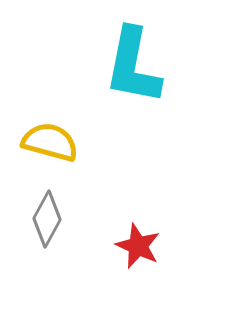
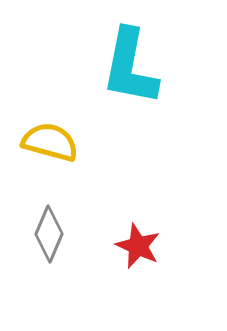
cyan L-shape: moved 3 px left, 1 px down
gray diamond: moved 2 px right, 15 px down; rotated 6 degrees counterclockwise
